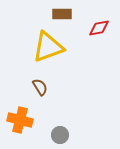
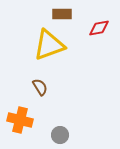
yellow triangle: moved 1 px right, 2 px up
